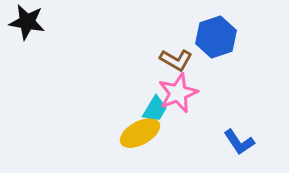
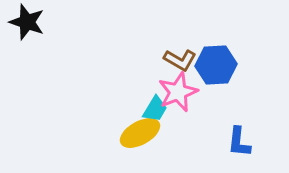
black star: rotated 9 degrees clockwise
blue hexagon: moved 28 px down; rotated 15 degrees clockwise
brown L-shape: moved 4 px right
pink star: moved 1 px up
blue L-shape: rotated 40 degrees clockwise
